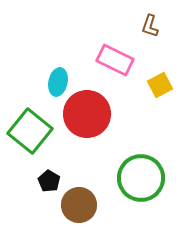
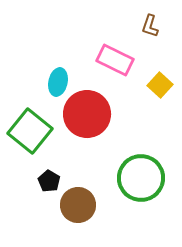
yellow square: rotated 20 degrees counterclockwise
brown circle: moved 1 px left
